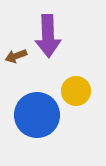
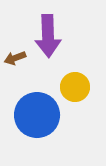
brown arrow: moved 1 px left, 2 px down
yellow circle: moved 1 px left, 4 px up
